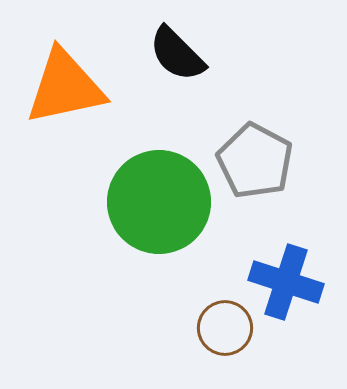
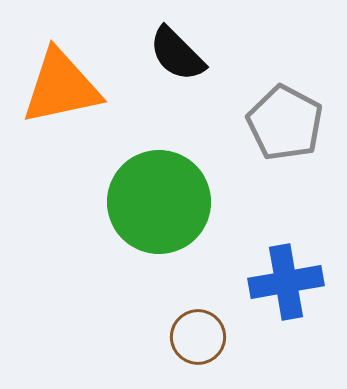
orange triangle: moved 4 px left
gray pentagon: moved 30 px right, 38 px up
blue cross: rotated 28 degrees counterclockwise
brown circle: moved 27 px left, 9 px down
